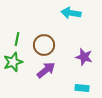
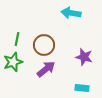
purple arrow: moved 1 px up
